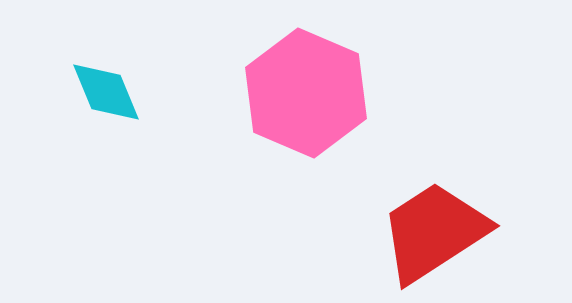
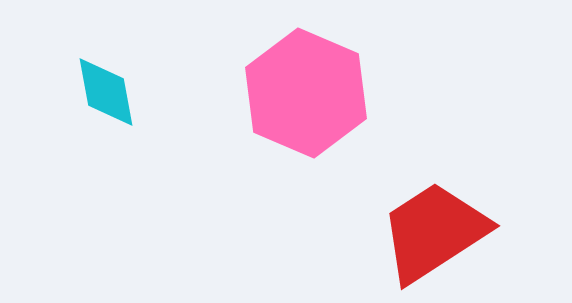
cyan diamond: rotated 12 degrees clockwise
